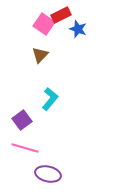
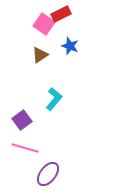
red rectangle: moved 1 px up
blue star: moved 8 px left, 17 px down
brown triangle: rotated 12 degrees clockwise
cyan L-shape: moved 4 px right
purple ellipse: rotated 65 degrees counterclockwise
